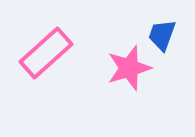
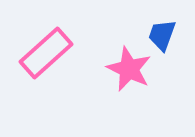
pink star: moved 1 px down; rotated 30 degrees counterclockwise
